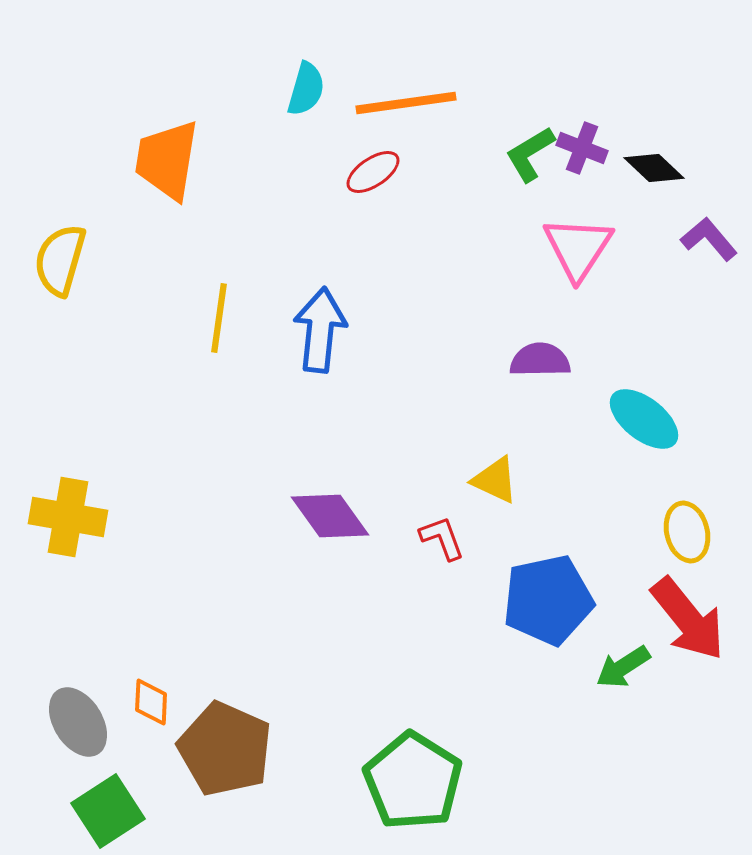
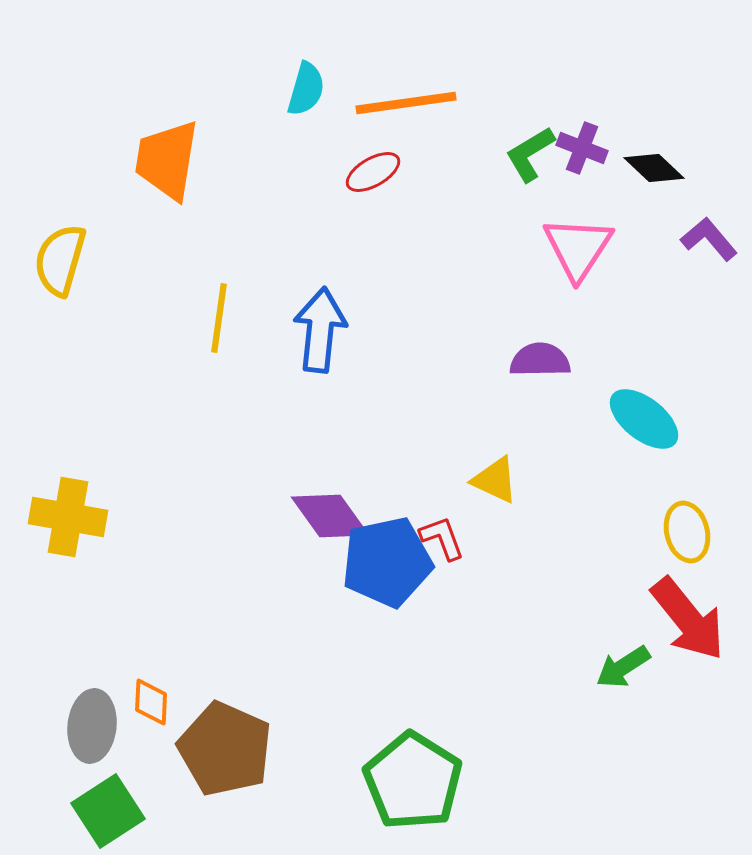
red ellipse: rotated 4 degrees clockwise
blue pentagon: moved 161 px left, 38 px up
gray ellipse: moved 14 px right, 4 px down; rotated 38 degrees clockwise
